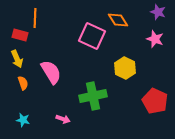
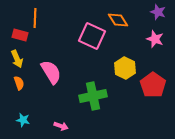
orange semicircle: moved 4 px left
red pentagon: moved 2 px left, 16 px up; rotated 10 degrees clockwise
pink arrow: moved 2 px left, 7 px down
